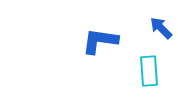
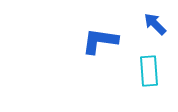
blue arrow: moved 6 px left, 4 px up
